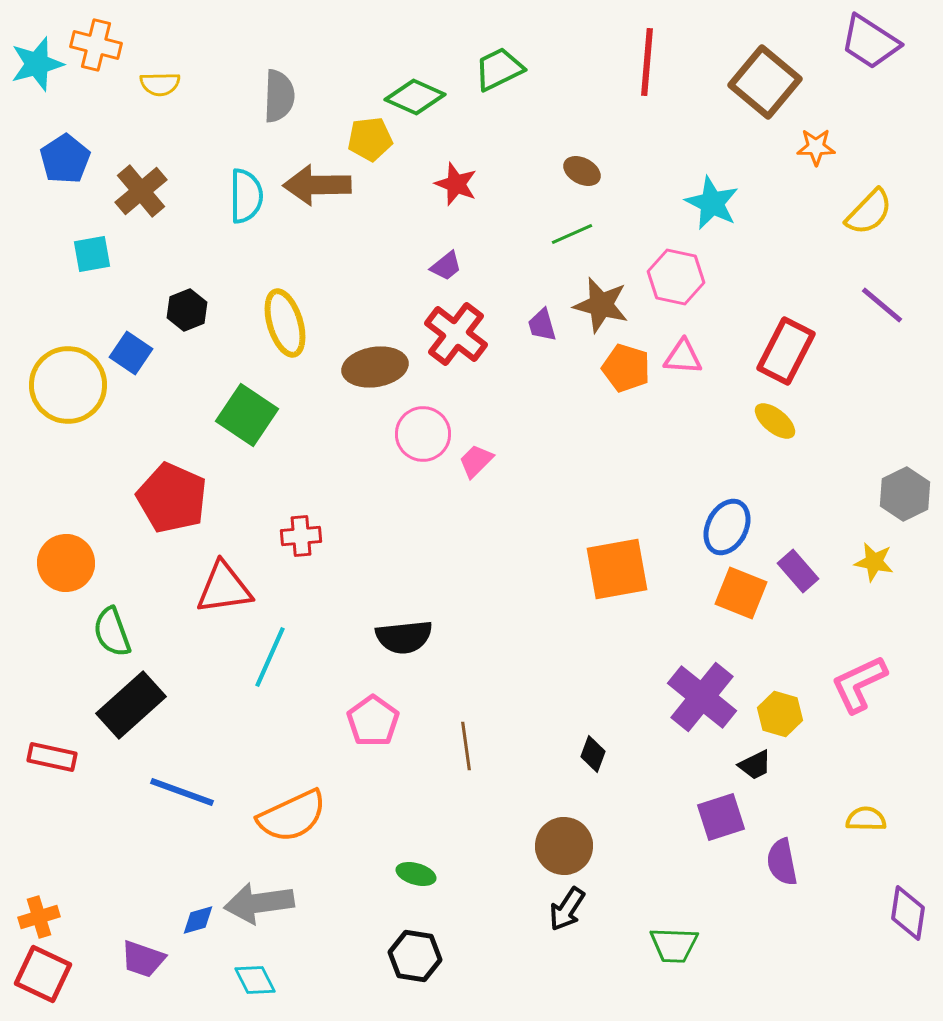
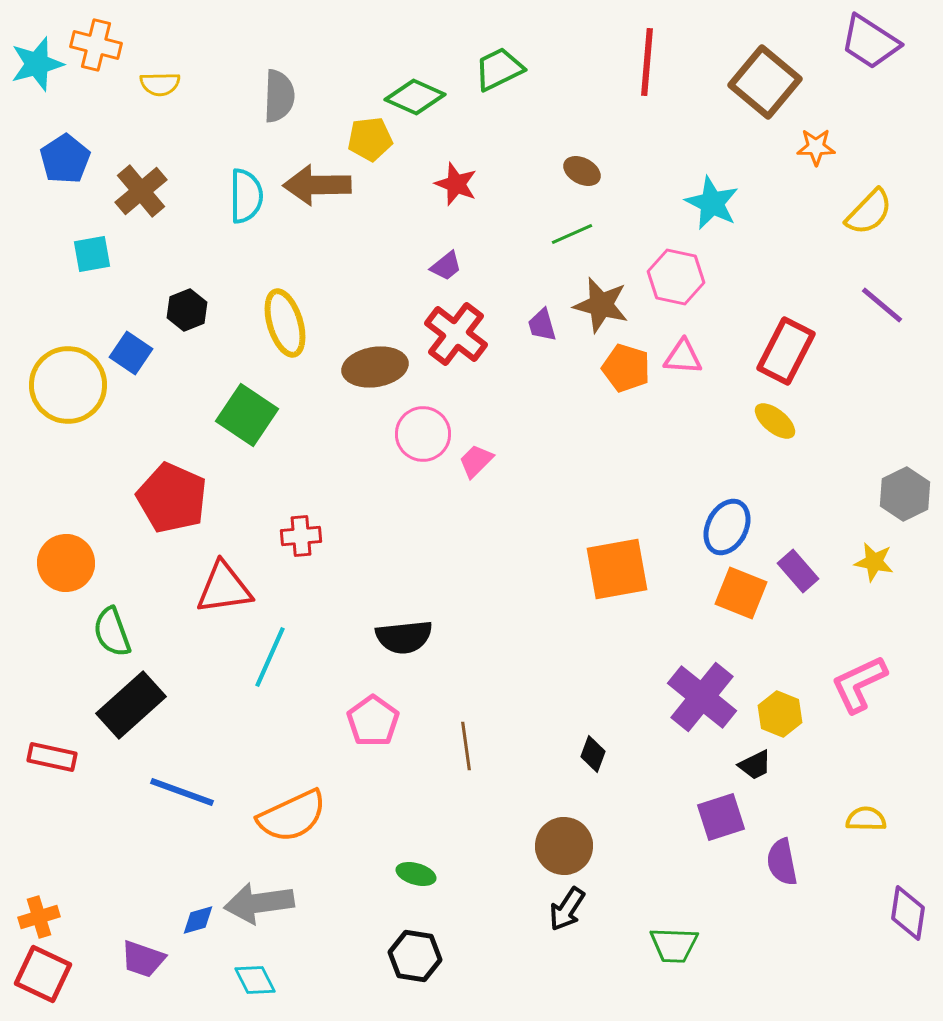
yellow hexagon at (780, 714): rotated 6 degrees clockwise
